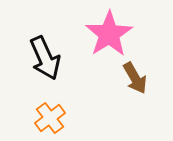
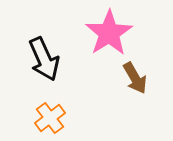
pink star: moved 1 px up
black arrow: moved 1 px left, 1 px down
